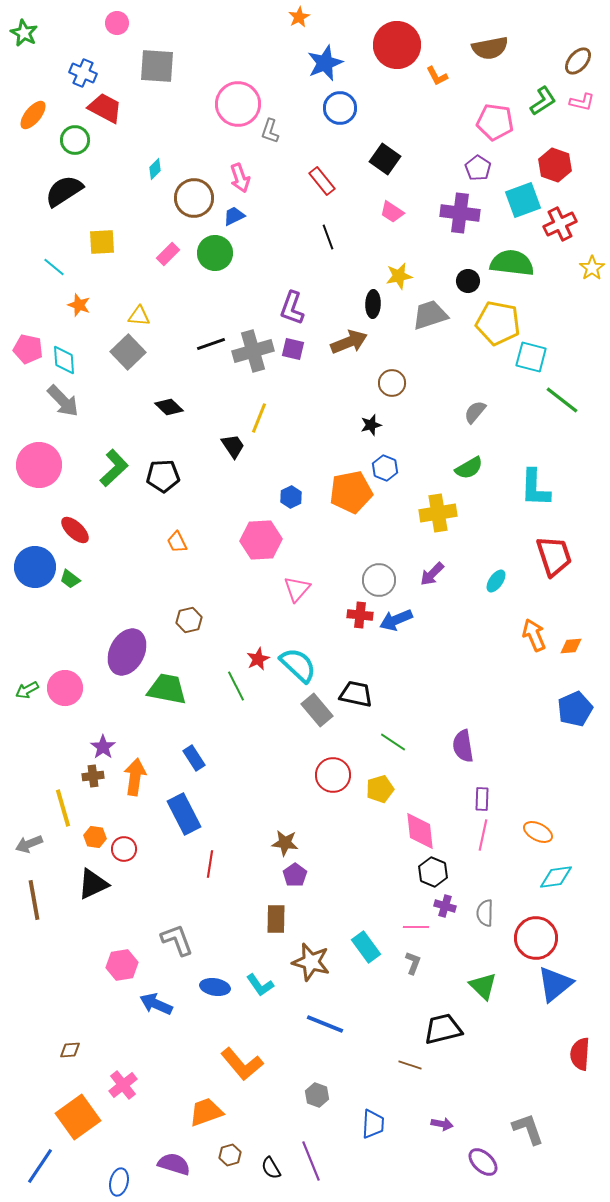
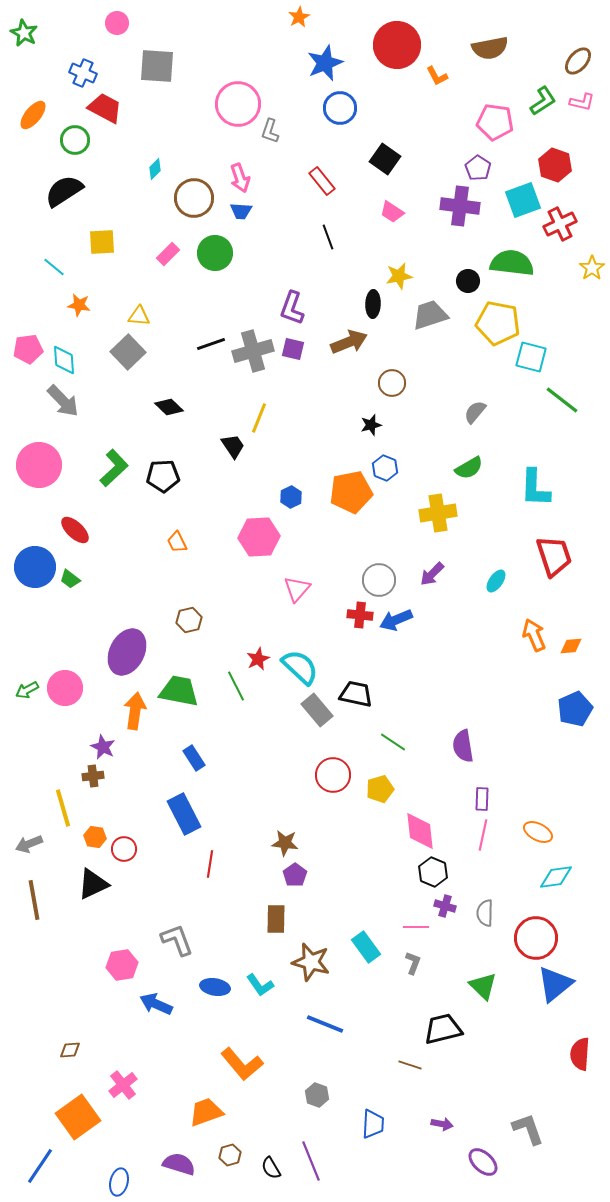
purple cross at (460, 213): moved 7 px up
blue trapezoid at (234, 216): moved 7 px right, 5 px up; rotated 150 degrees counterclockwise
orange star at (79, 305): rotated 10 degrees counterclockwise
pink pentagon at (28, 349): rotated 20 degrees counterclockwise
pink hexagon at (261, 540): moved 2 px left, 3 px up
cyan semicircle at (298, 665): moved 2 px right, 2 px down
green trapezoid at (167, 689): moved 12 px right, 2 px down
purple star at (103, 747): rotated 10 degrees counterclockwise
orange arrow at (135, 777): moved 66 px up
purple semicircle at (174, 1164): moved 5 px right
